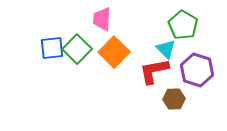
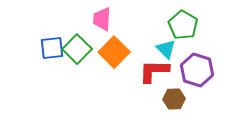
red L-shape: rotated 12 degrees clockwise
